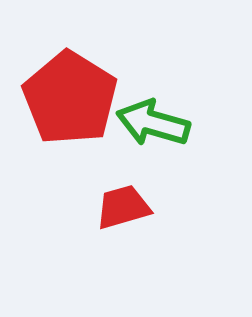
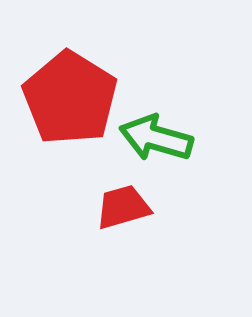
green arrow: moved 3 px right, 15 px down
